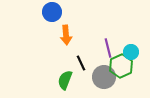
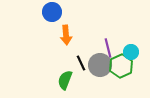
gray circle: moved 4 px left, 12 px up
